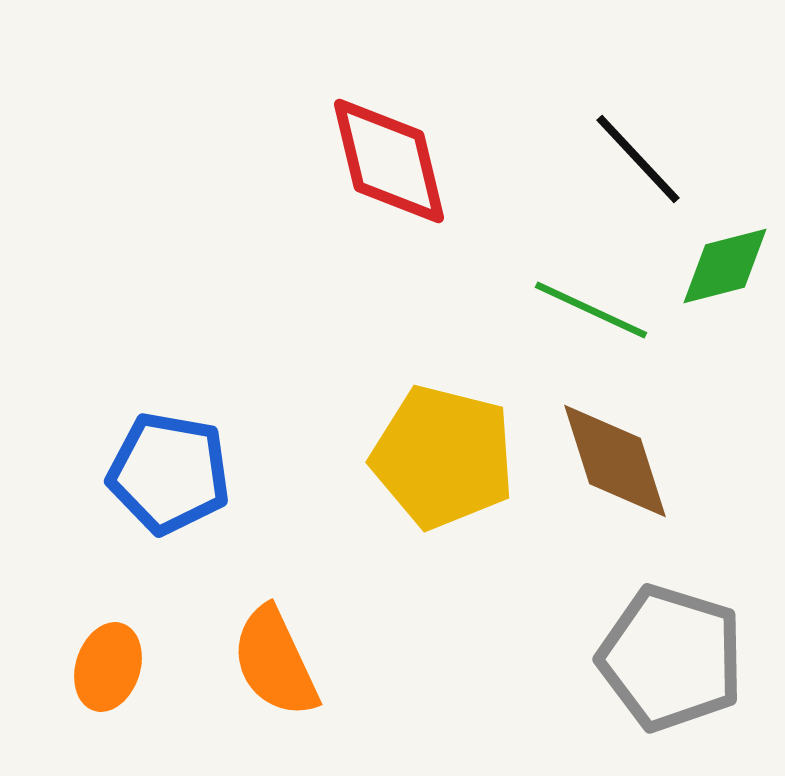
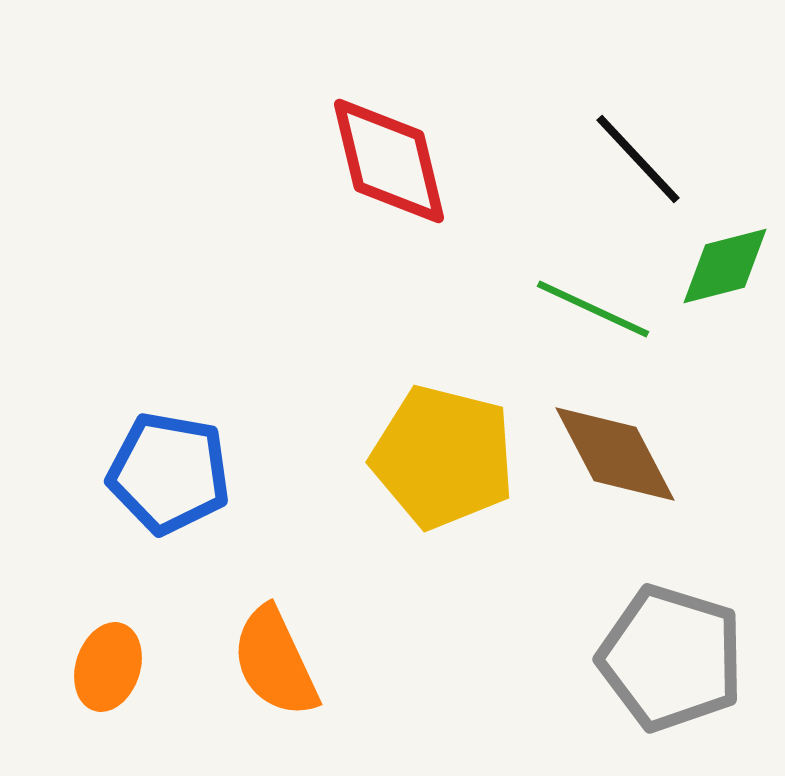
green line: moved 2 px right, 1 px up
brown diamond: moved 7 px up; rotated 10 degrees counterclockwise
